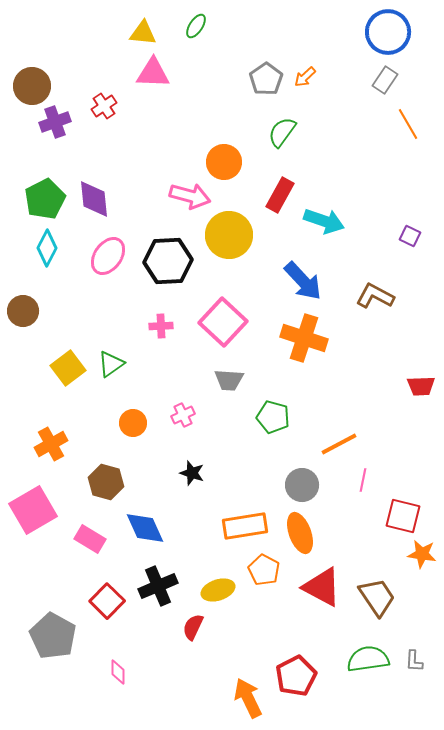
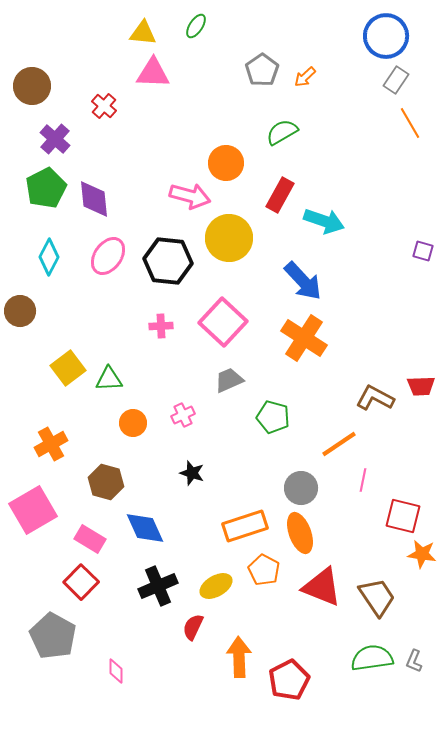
blue circle at (388, 32): moved 2 px left, 4 px down
gray pentagon at (266, 79): moved 4 px left, 9 px up
gray rectangle at (385, 80): moved 11 px right
red cross at (104, 106): rotated 15 degrees counterclockwise
purple cross at (55, 122): moved 17 px down; rotated 28 degrees counterclockwise
orange line at (408, 124): moved 2 px right, 1 px up
green semicircle at (282, 132): rotated 24 degrees clockwise
orange circle at (224, 162): moved 2 px right, 1 px down
green pentagon at (45, 199): moved 1 px right, 11 px up
yellow circle at (229, 235): moved 3 px down
purple square at (410, 236): moved 13 px right, 15 px down; rotated 10 degrees counterclockwise
cyan diamond at (47, 248): moved 2 px right, 9 px down
black hexagon at (168, 261): rotated 9 degrees clockwise
brown L-shape at (375, 296): moved 102 px down
brown circle at (23, 311): moved 3 px left
orange cross at (304, 338): rotated 15 degrees clockwise
green triangle at (111, 364): moved 2 px left, 15 px down; rotated 32 degrees clockwise
gray trapezoid at (229, 380): rotated 152 degrees clockwise
orange line at (339, 444): rotated 6 degrees counterclockwise
gray circle at (302, 485): moved 1 px left, 3 px down
orange rectangle at (245, 526): rotated 9 degrees counterclockwise
red triangle at (322, 587): rotated 6 degrees counterclockwise
yellow ellipse at (218, 590): moved 2 px left, 4 px up; rotated 12 degrees counterclockwise
red square at (107, 601): moved 26 px left, 19 px up
green semicircle at (368, 659): moved 4 px right, 1 px up
gray L-shape at (414, 661): rotated 20 degrees clockwise
pink diamond at (118, 672): moved 2 px left, 1 px up
red pentagon at (296, 676): moved 7 px left, 4 px down
orange arrow at (248, 698): moved 9 px left, 41 px up; rotated 24 degrees clockwise
